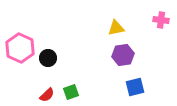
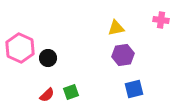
blue square: moved 1 px left, 2 px down
